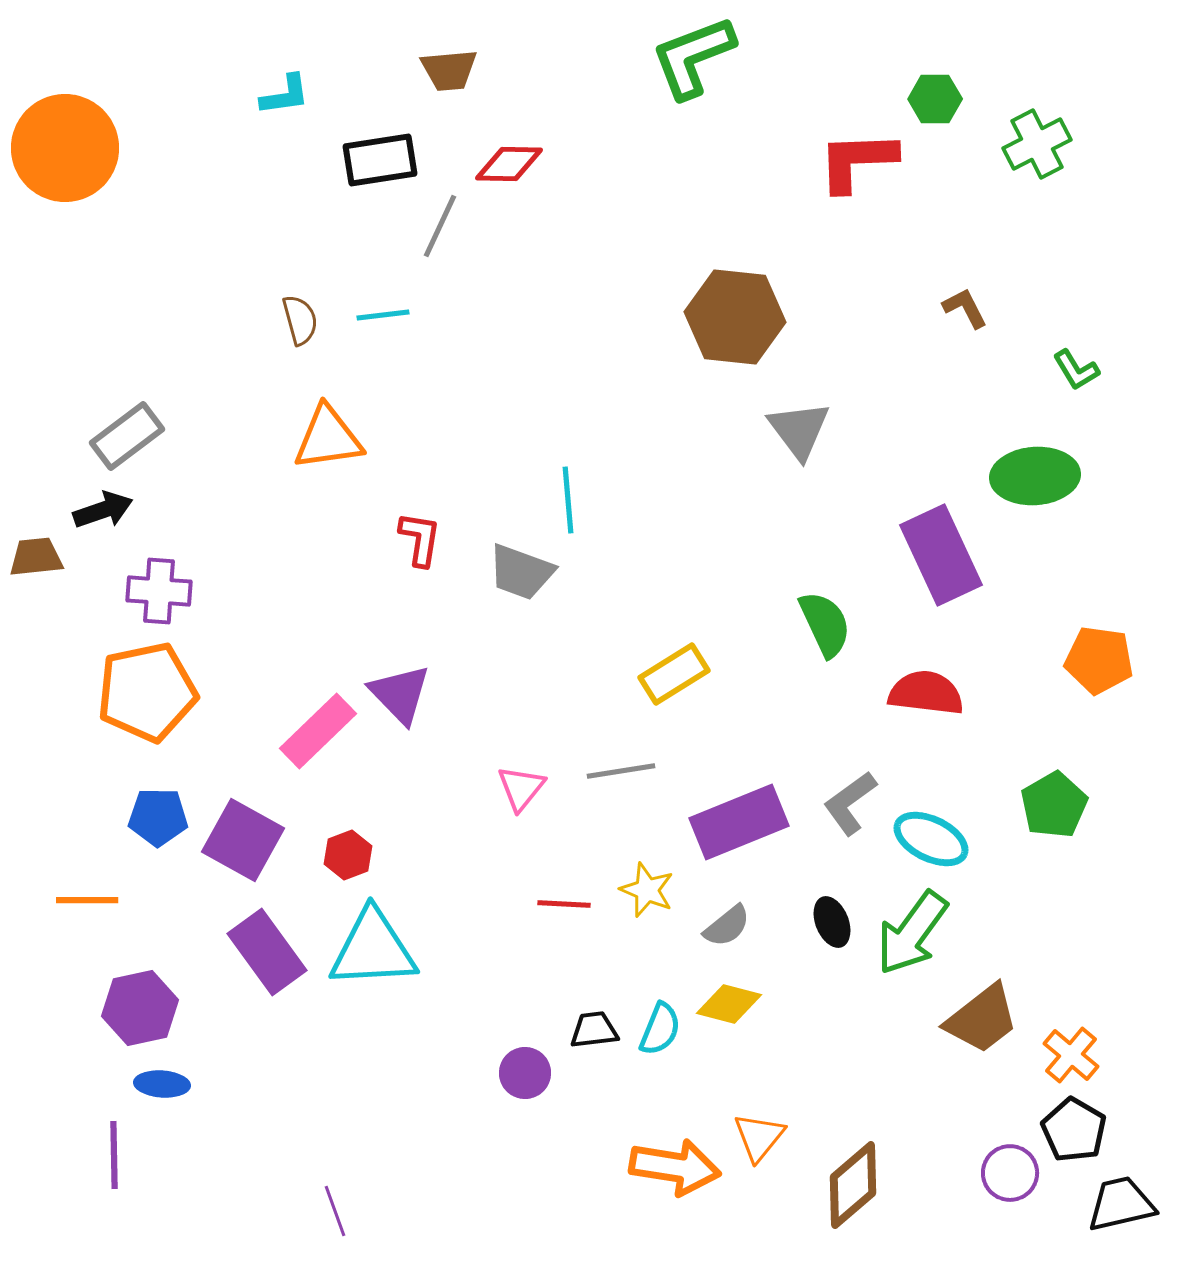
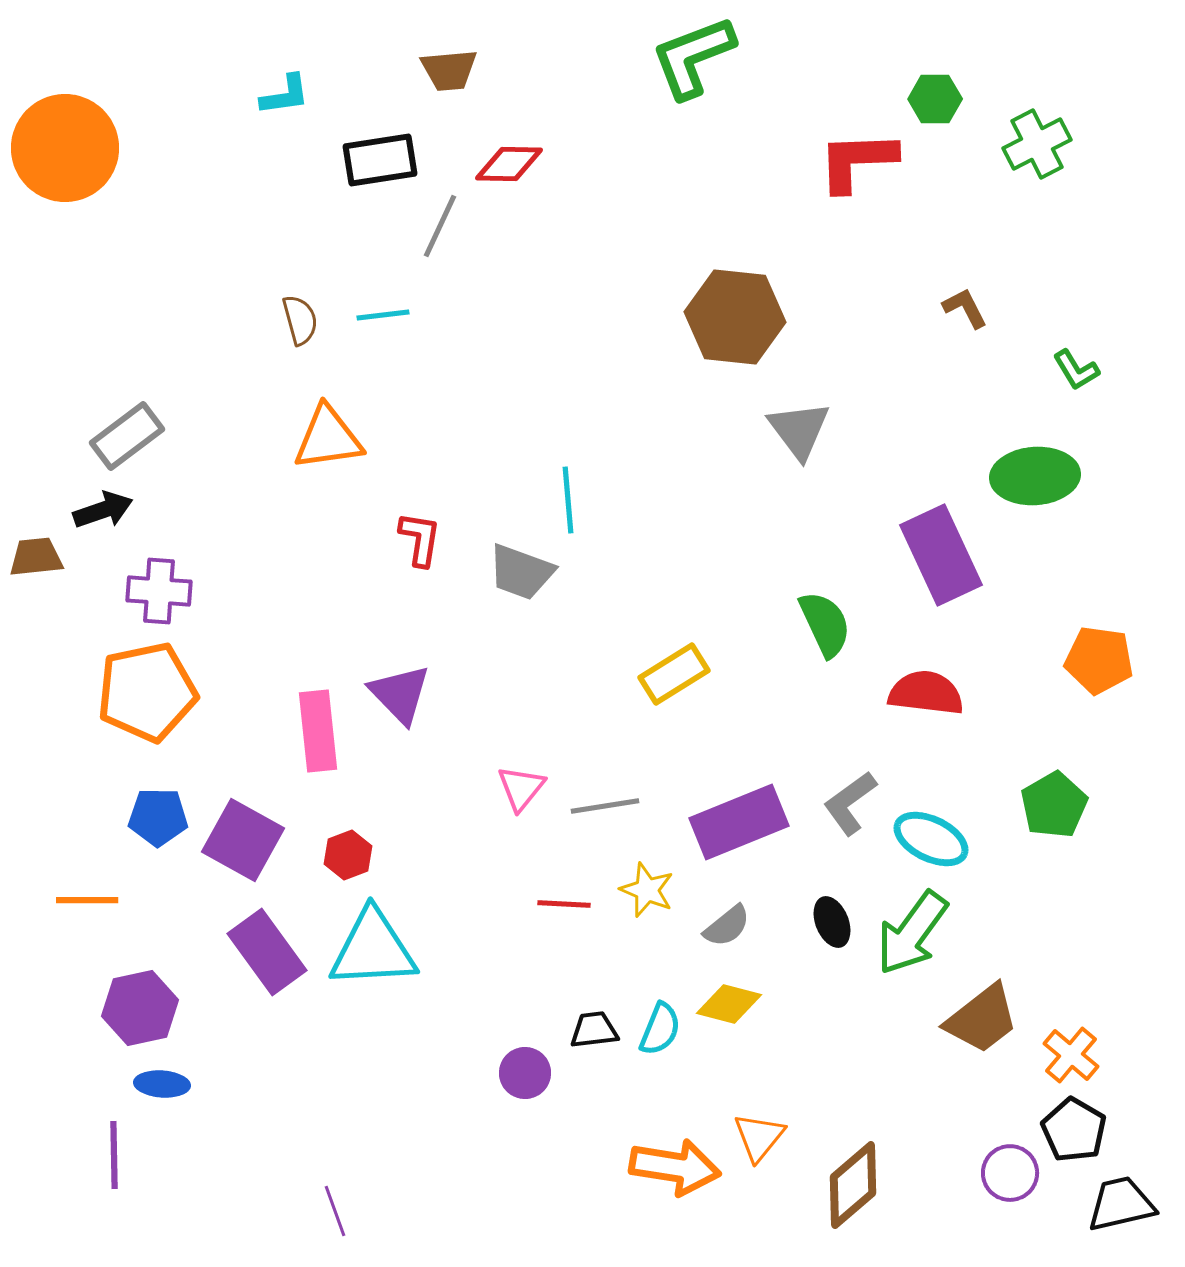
pink rectangle at (318, 731): rotated 52 degrees counterclockwise
gray line at (621, 771): moved 16 px left, 35 px down
